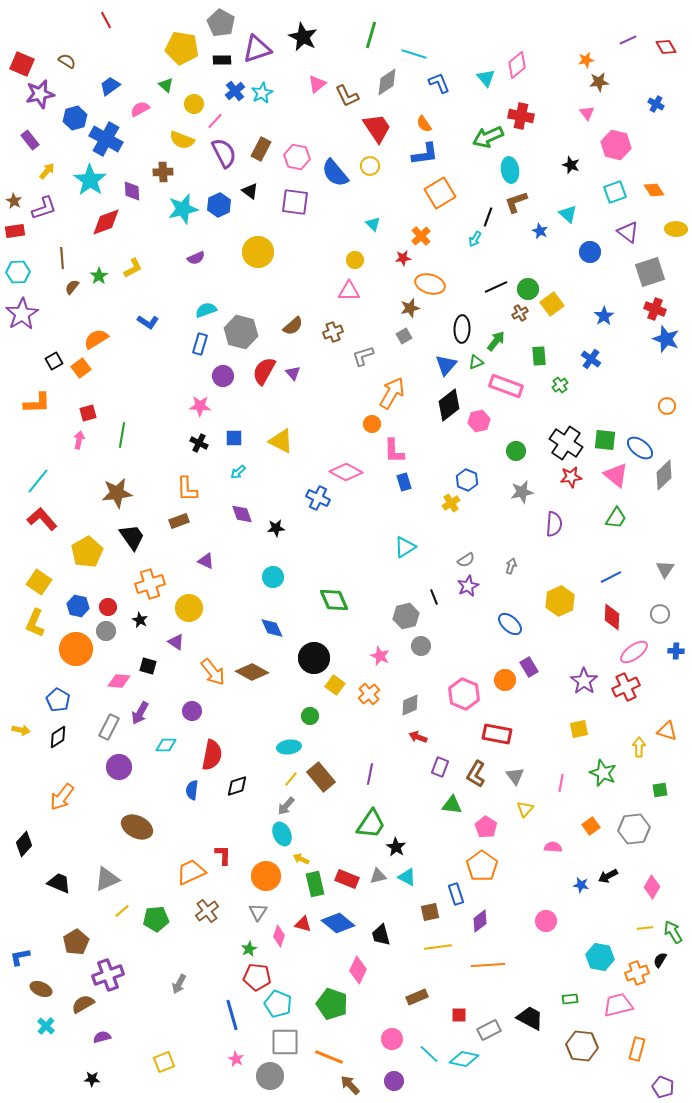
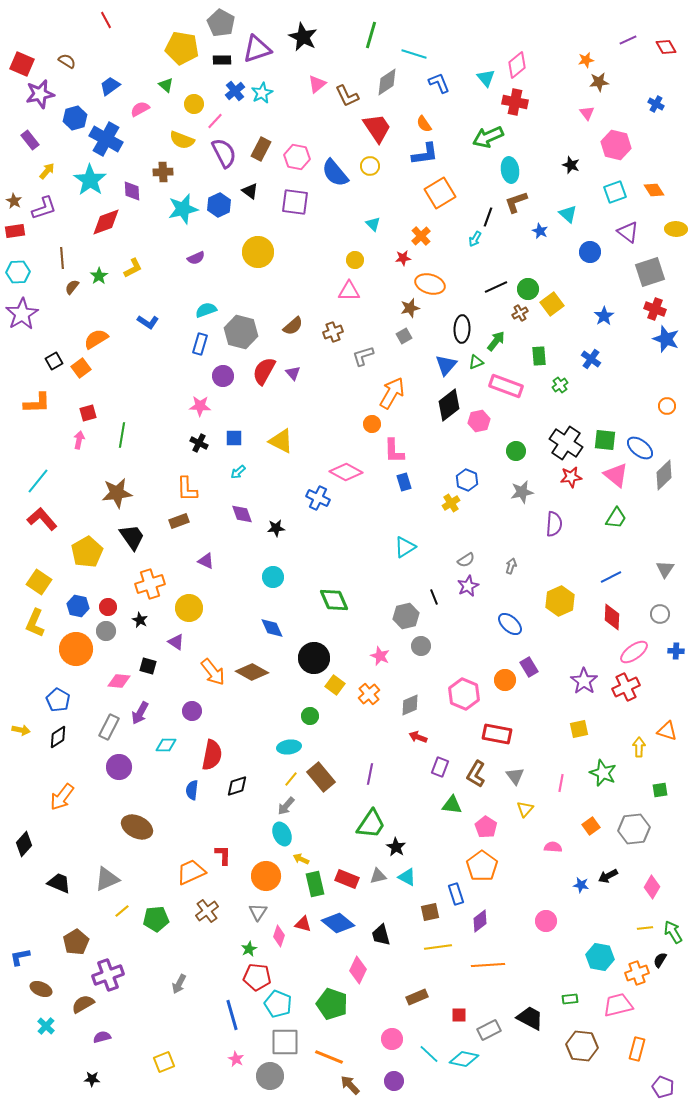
red cross at (521, 116): moved 6 px left, 14 px up
